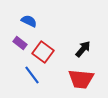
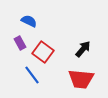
purple rectangle: rotated 24 degrees clockwise
